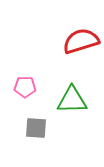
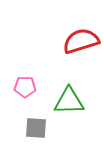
green triangle: moved 3 px left, 1 px down
